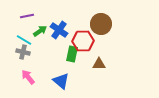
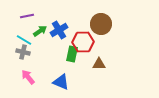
blue cross: rotated 24 degrees clockwise
red hexagon: moved 1 px down
blue triangle: moved 1 px down; rotated 18 degrees counterclockwise
